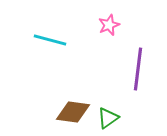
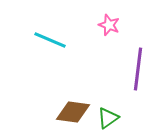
pink star: rotated 30 degrees counterclockwise
cyan line: rotated 8 degrees clockwise
